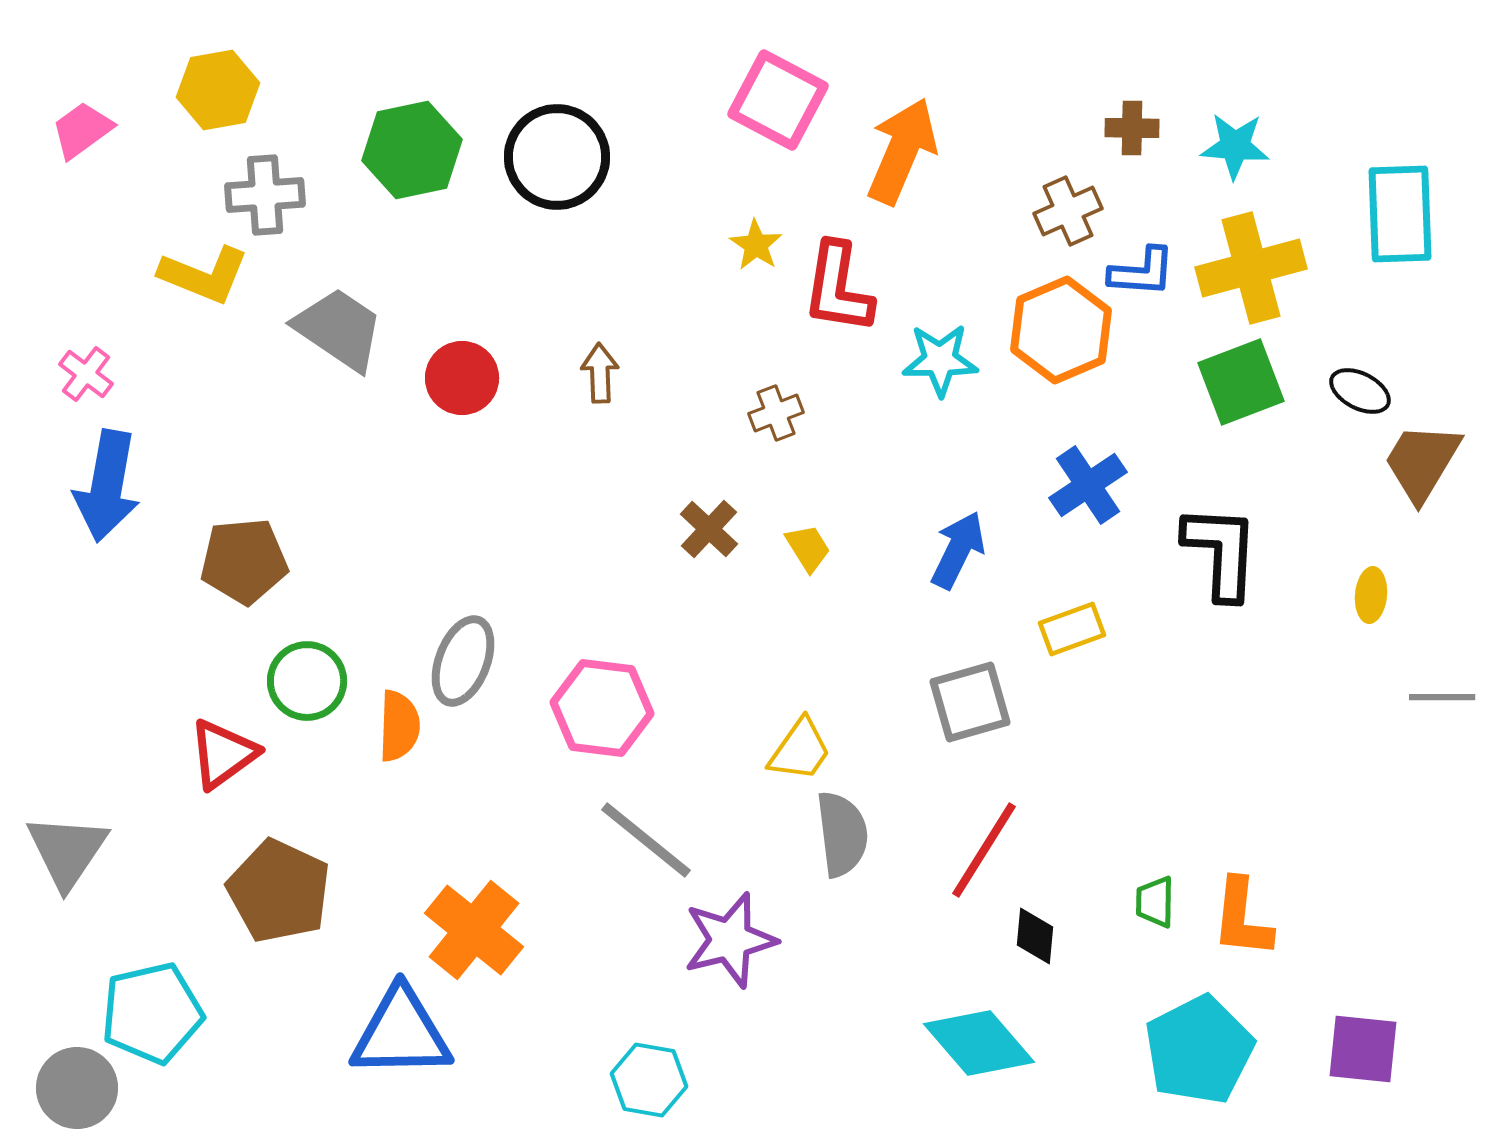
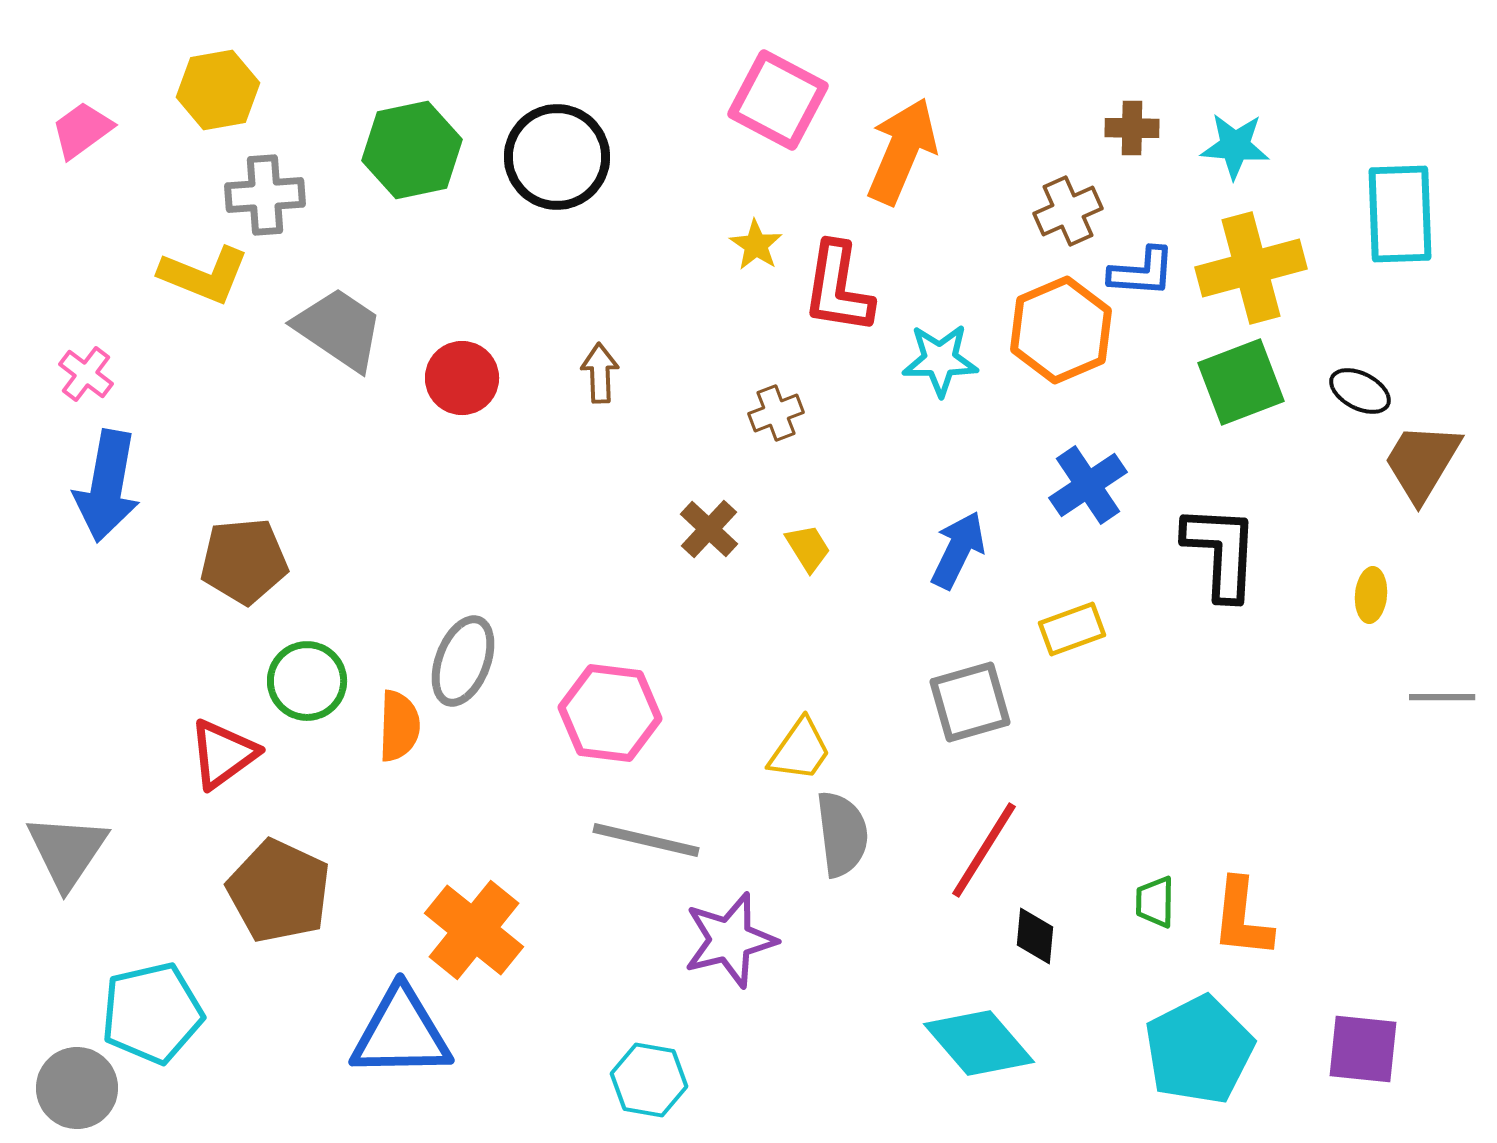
pink hexagon at (602, 708): moved 8 px right, 5 px down
gray line at (646, 840): rotated 26 degrees counterclockwise
